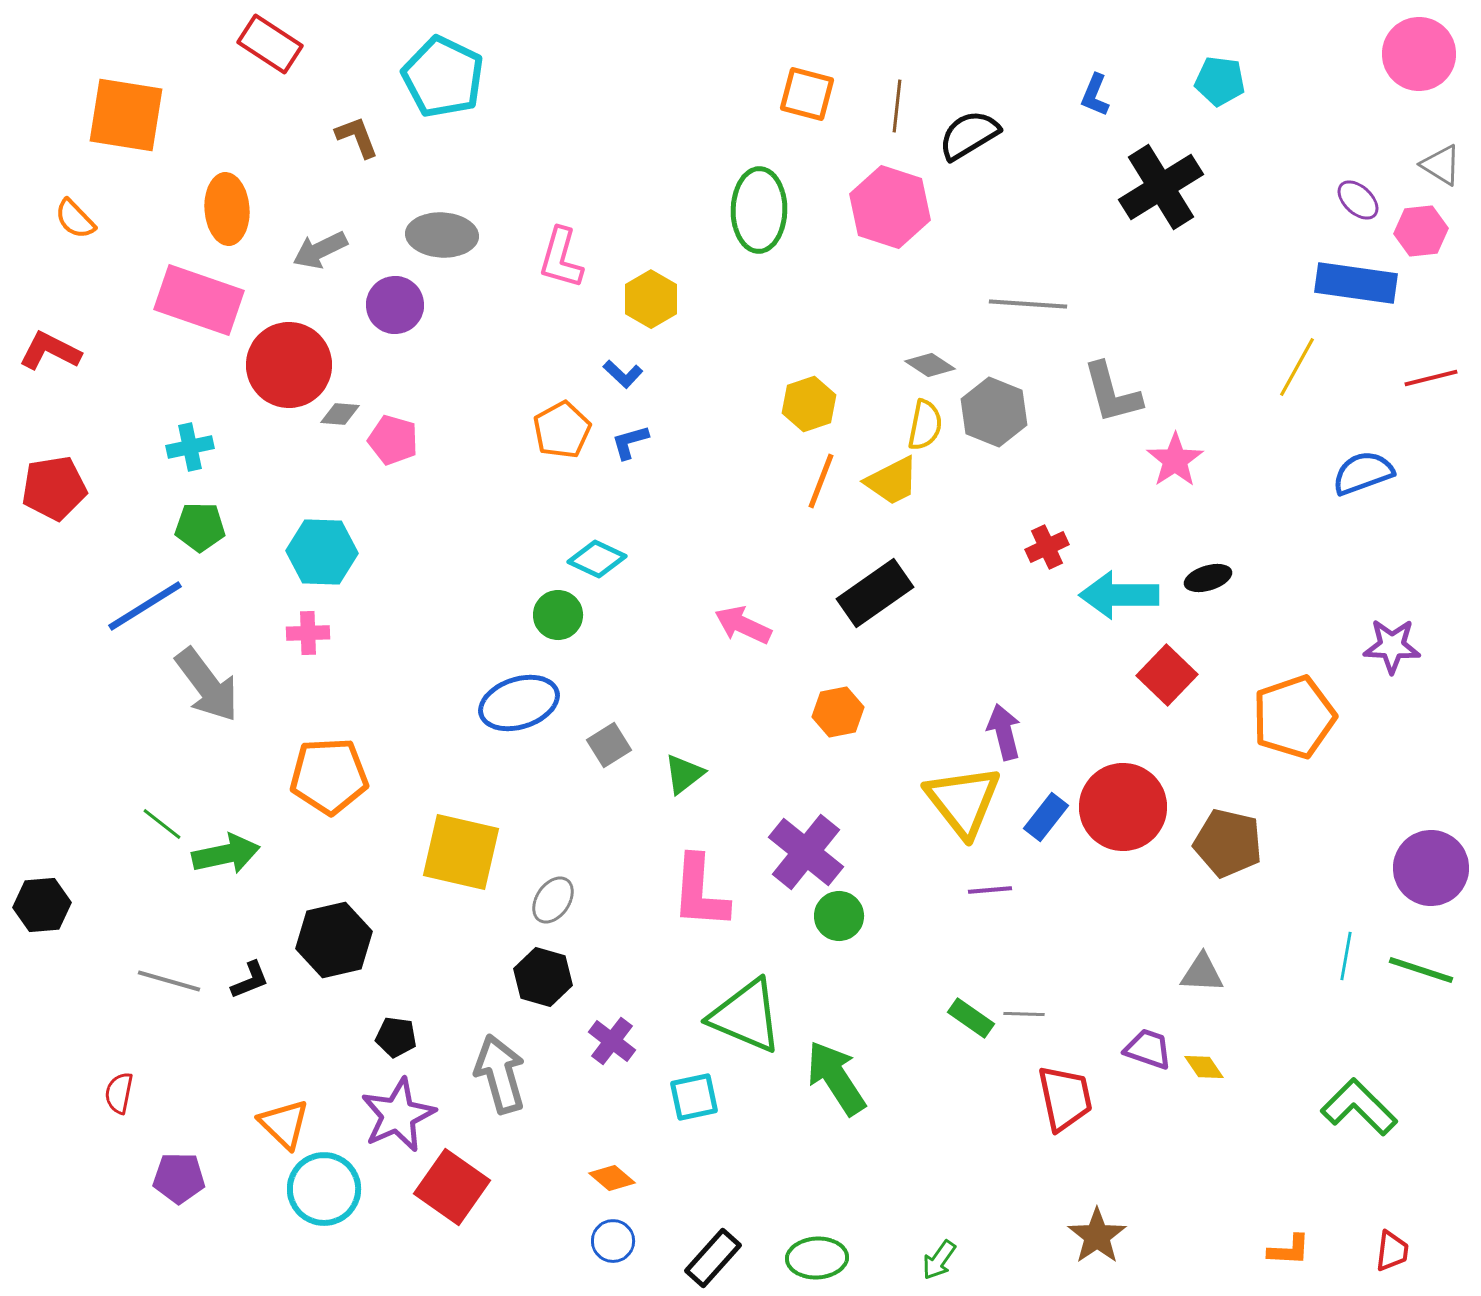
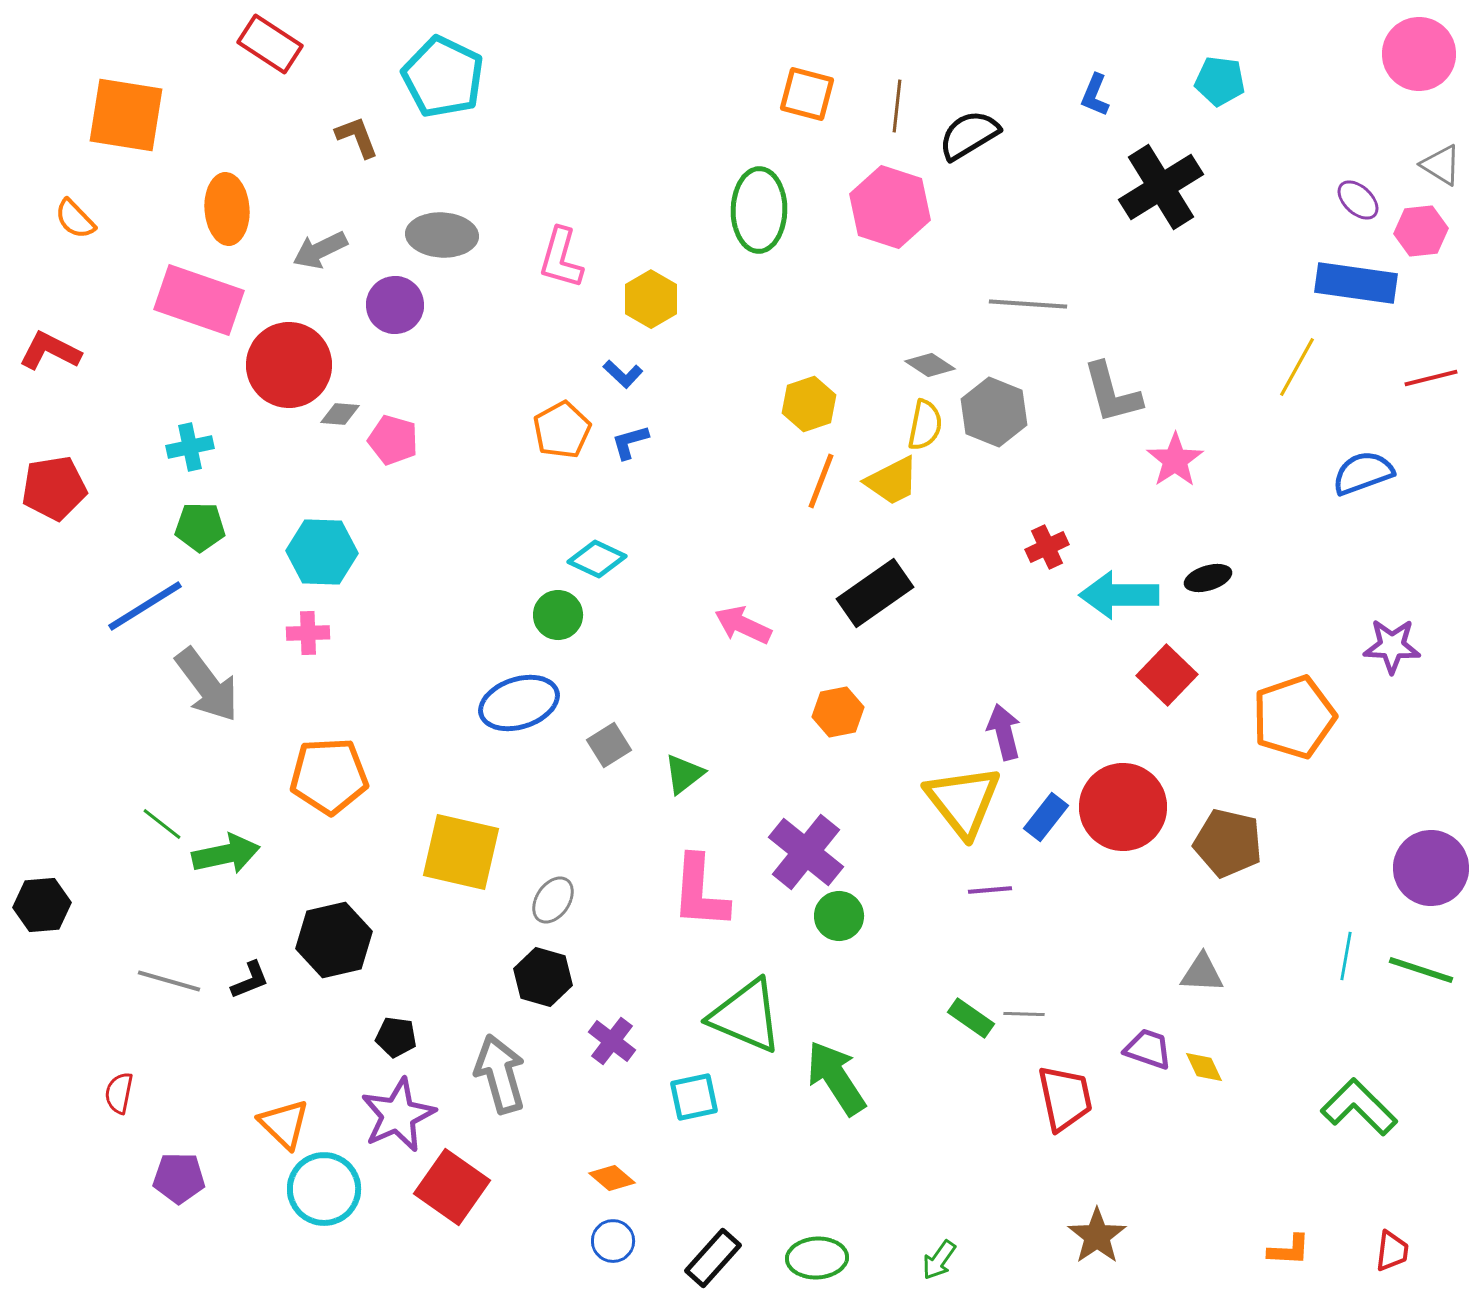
yellow diamond at (1204, 1067): rotated 9 degrees clockwise
